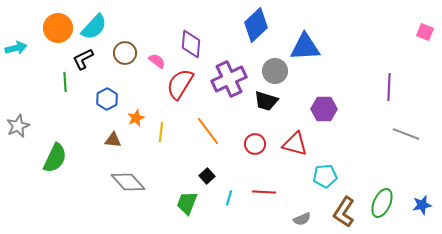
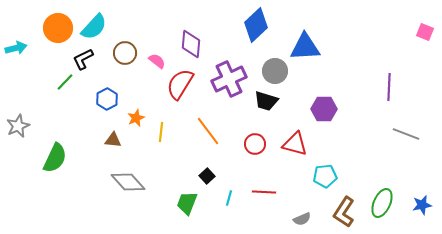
green line: rotated 48 degrees clockwise
